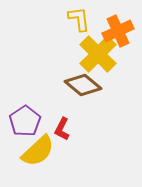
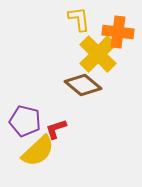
orange cross: moved 1 px down; rotated 32 degrees clockwise
purple pentagon: rotated 24 degrees counterclockwise
red L-shape: moved 6 px left; rotated 45 degrees clockwise
